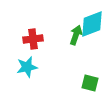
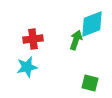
green arrow: moved 5 px down
